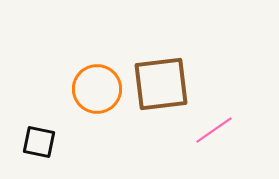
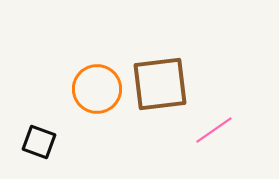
brown square: moved 1 px left
black square: rotated 8 degrees clockwise
